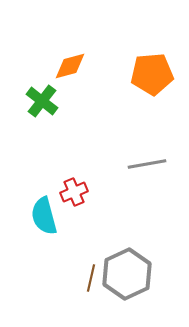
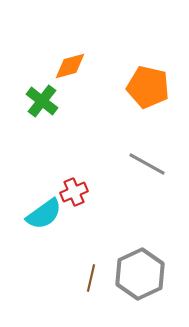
orange pentagon: moved 4 px left, 13 px down; rotated 18 degrees clockwise
gray line: rotated 39 degrees clockwise
cyan semicircle: moved 2 px up; rotated 111 degrees counterclockwise
gray hexagon: moved 13 px right
